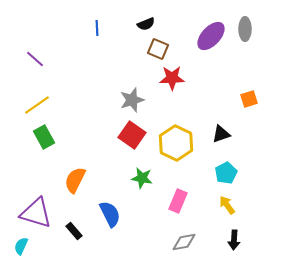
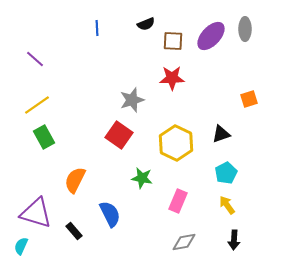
brown square: moved 15 px right, 8 px up; rotated 20 degrees counterclockwise
red square: moved 13 px left
